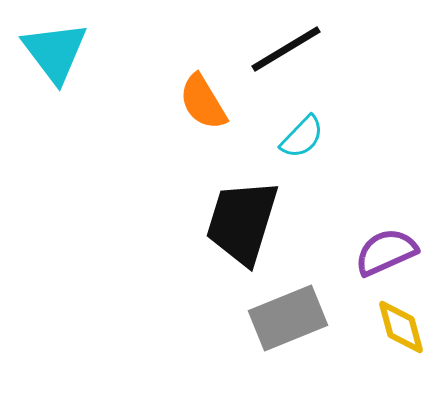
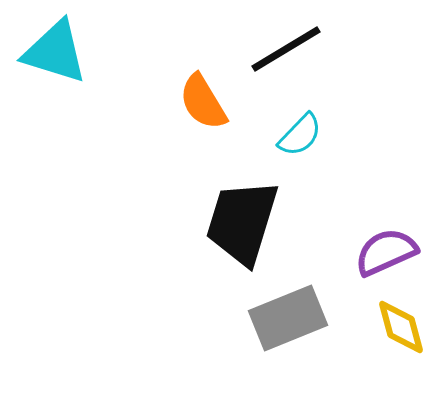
cyan triangle: rotated 36 degrees counterclockwise
cyan semicircle: moved 2 px left, 2 px up
